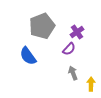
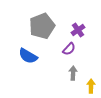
purple cross: moved 1 px right, 2 px up
blue semicircle: rotated 24 degrees counterclockwise
gray arrow: rotated 24 degrees clockwise
yellow arrow: moved 2 px down
